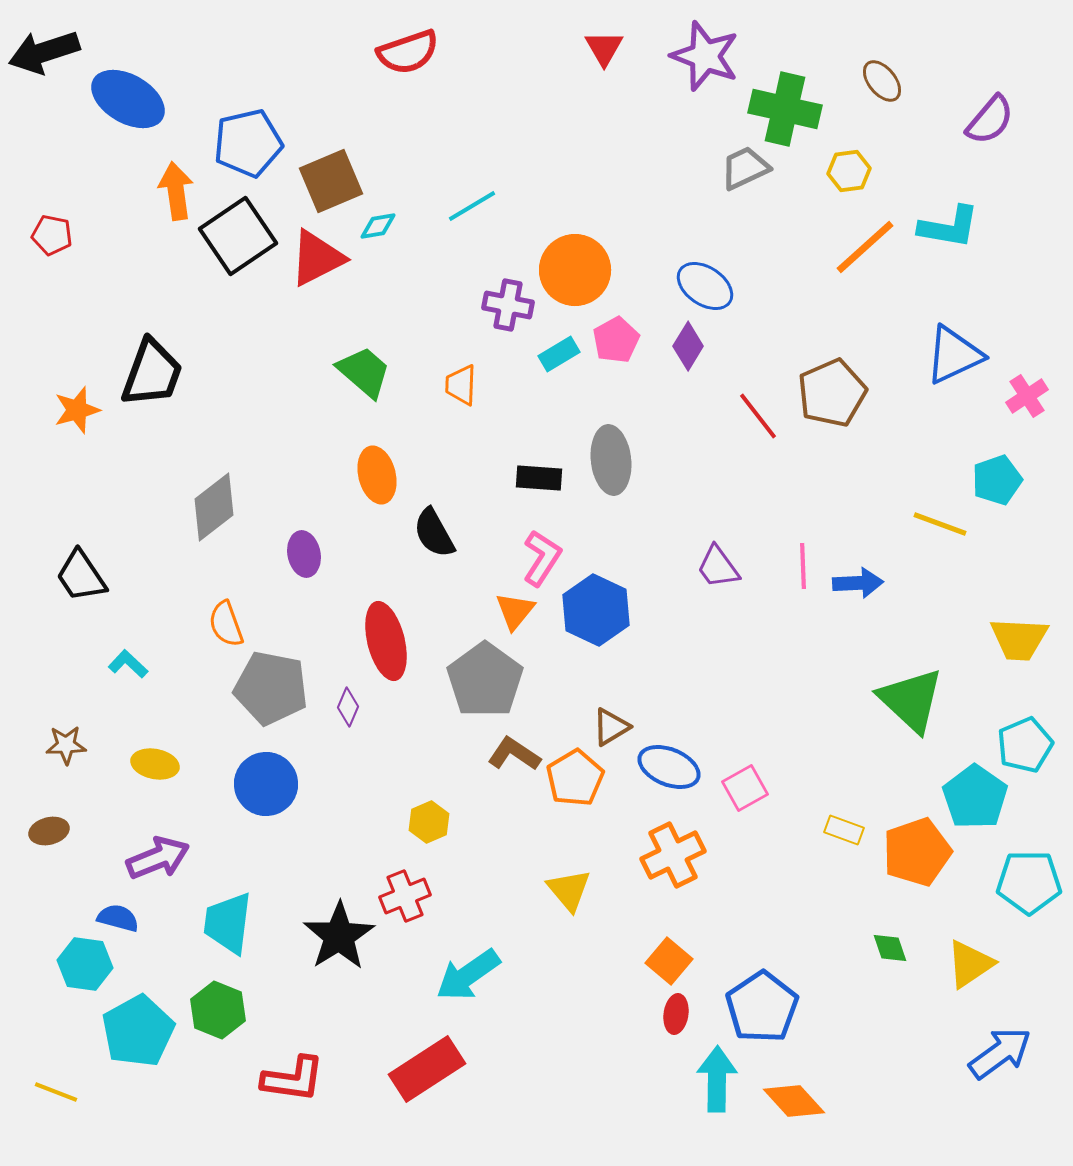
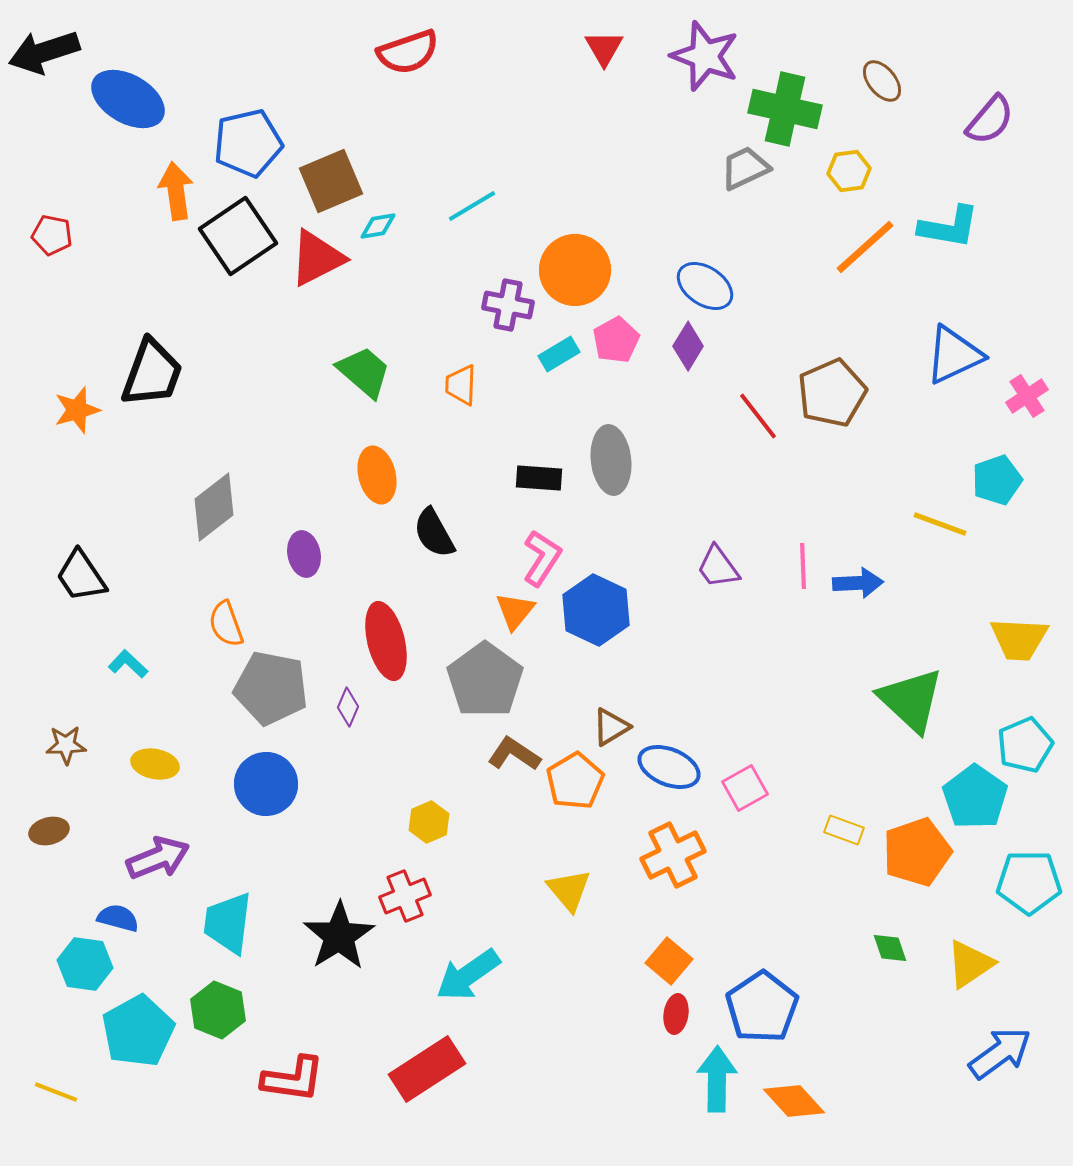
orange pentagon at (575, 778): moved 3 px down
